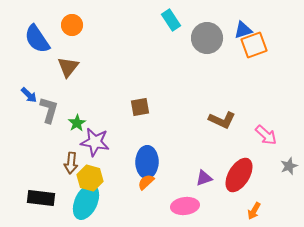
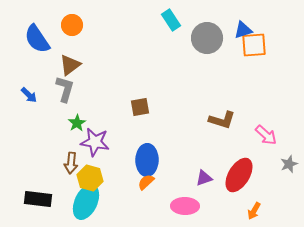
orange square: rotated 16 degrees clockwise
brown triangle: moved 2 px right, 2 px up; rotated 15 degrees clockwise
gray L-shape: moved 16 px right, 21 px up
brown L-shape: rotated 8 degrees counterclockwise
blue ellipse: moved 2 px up
gray star: moved 2 px up
black rectangle: moved 3 px left, 1 px down
pink ellipse: rotated 8 degrees clockwise
